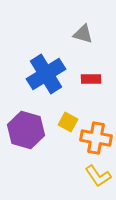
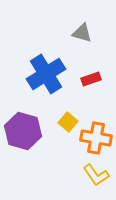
gray triangle: moved 1 px left, 1 px up
red rectangle: rotated 18 degrees counterclockwise
yellow square: rotated 12 degrees clockwise
purple hexagon: moved 3 px left, 1 px down
yellow L-shape: moved 2 px left, 1 px up
